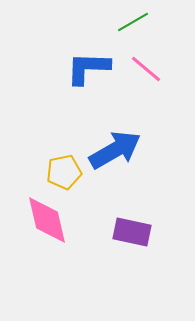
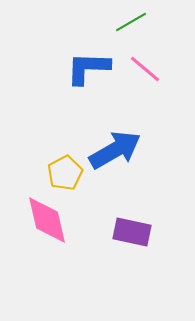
green line: moved 2 px left
pink line: moved 1 px left
yellow pentagon: moved 1 px right, 1 px down; rotated 16 degrees counterclockwise
